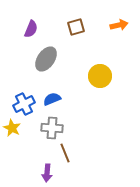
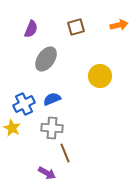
purple arrow: rotated 66 degrees counterclockwise
